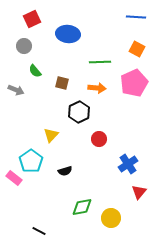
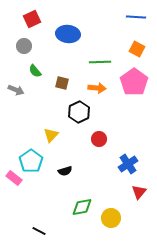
pink pentagon: moved 1 px up; rotated 12 degrees counterclockwise
